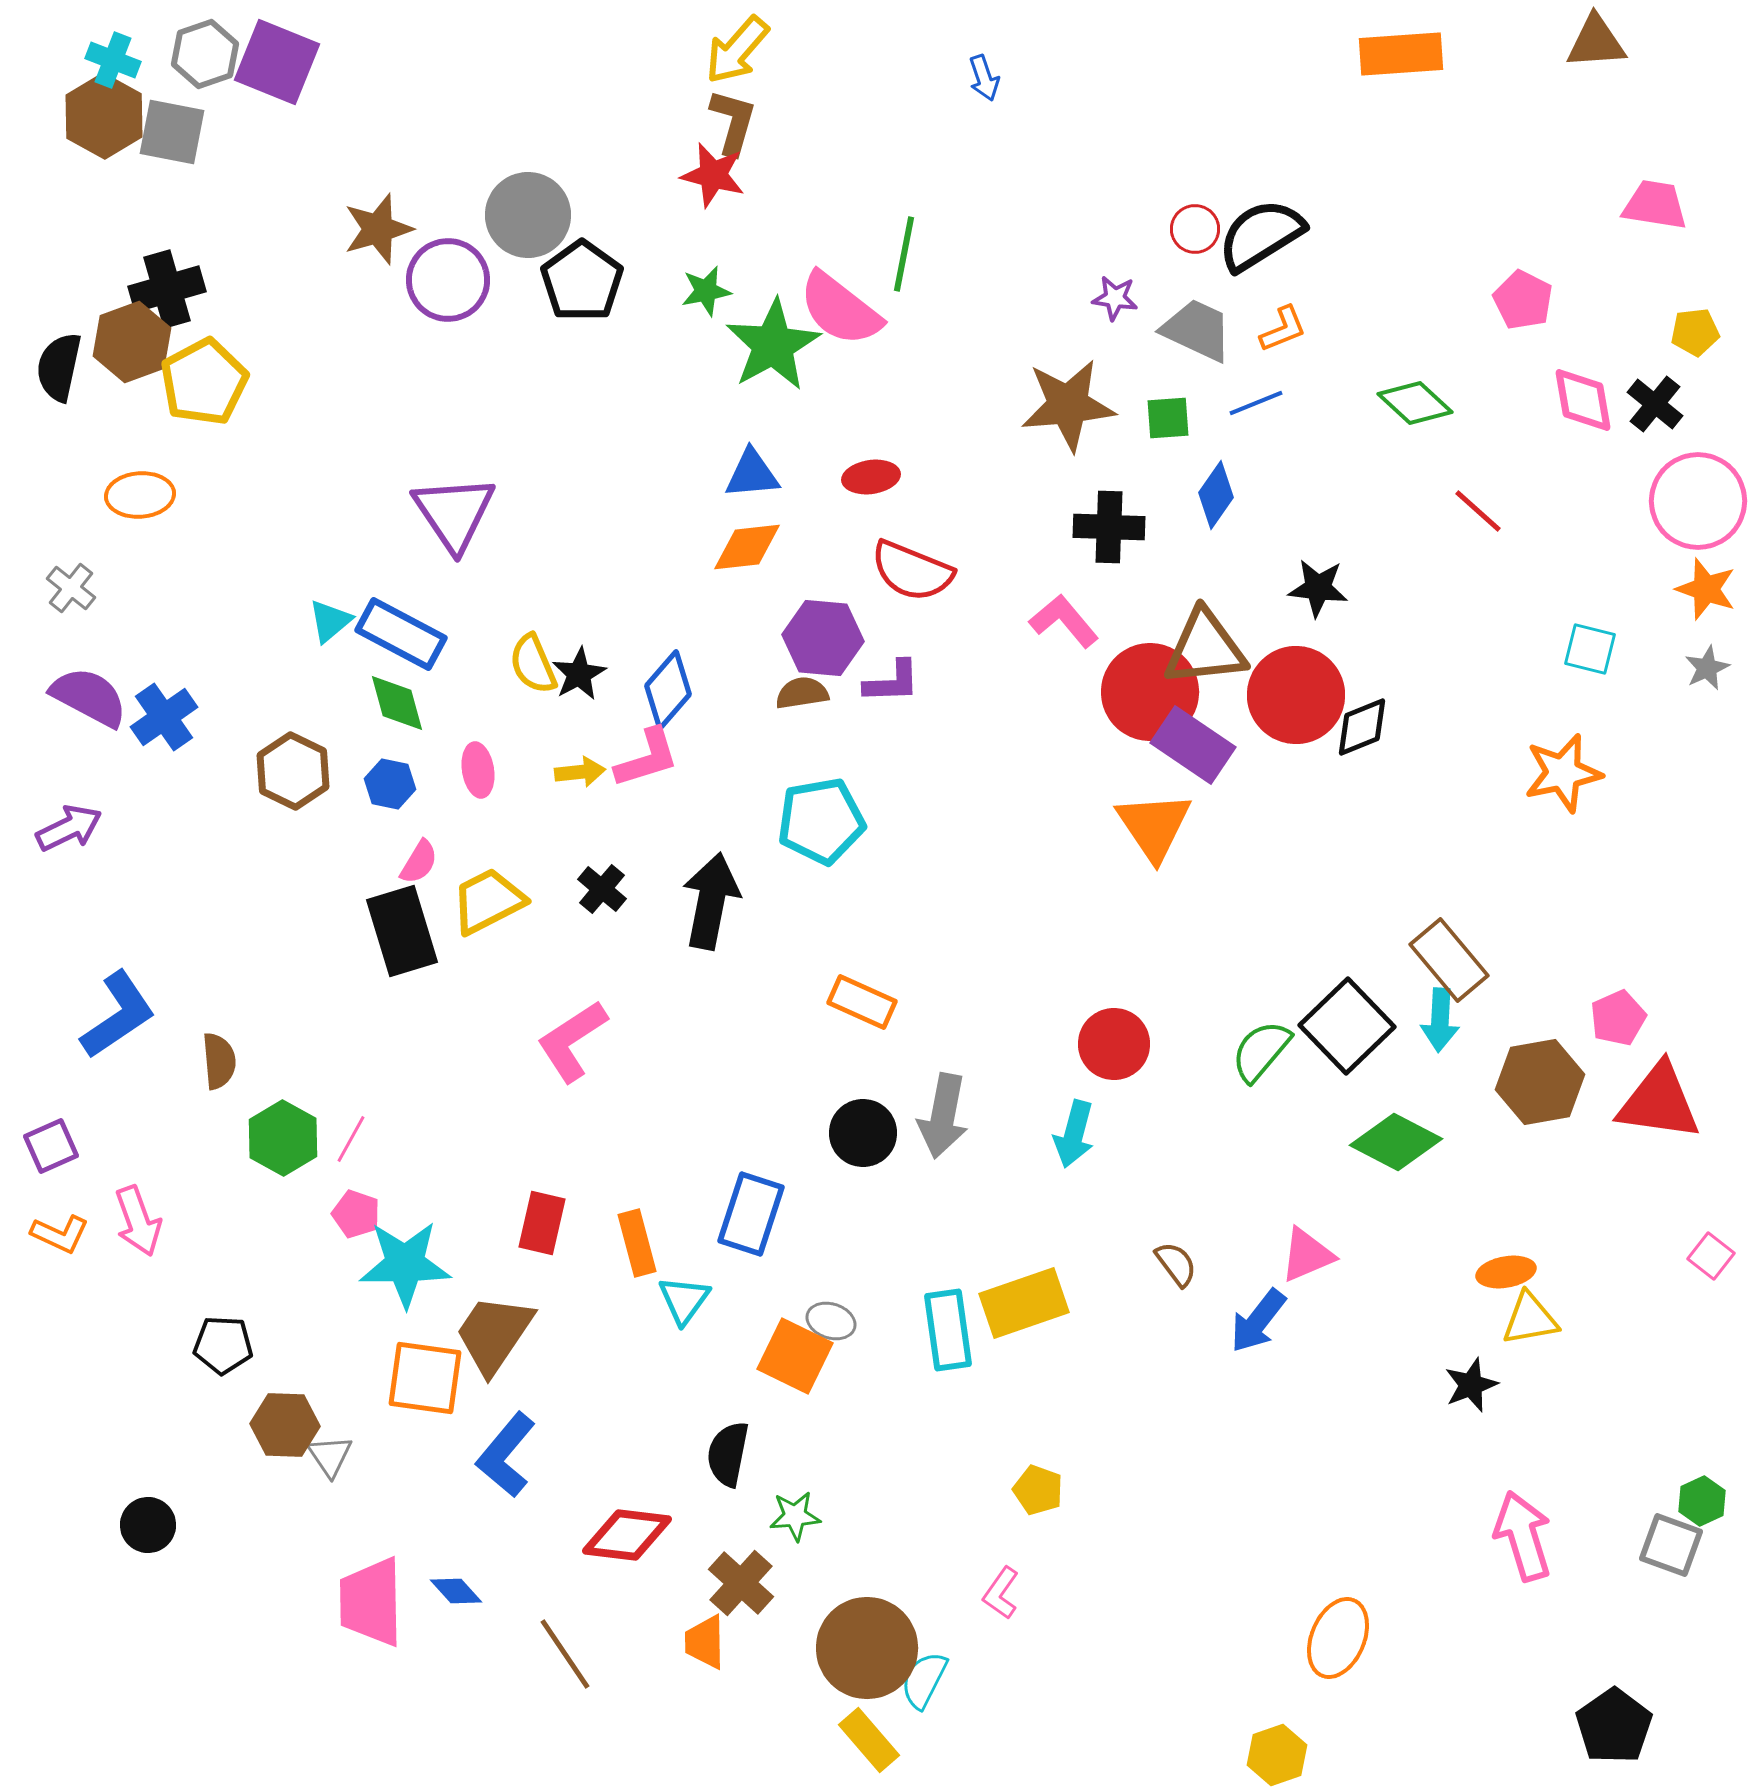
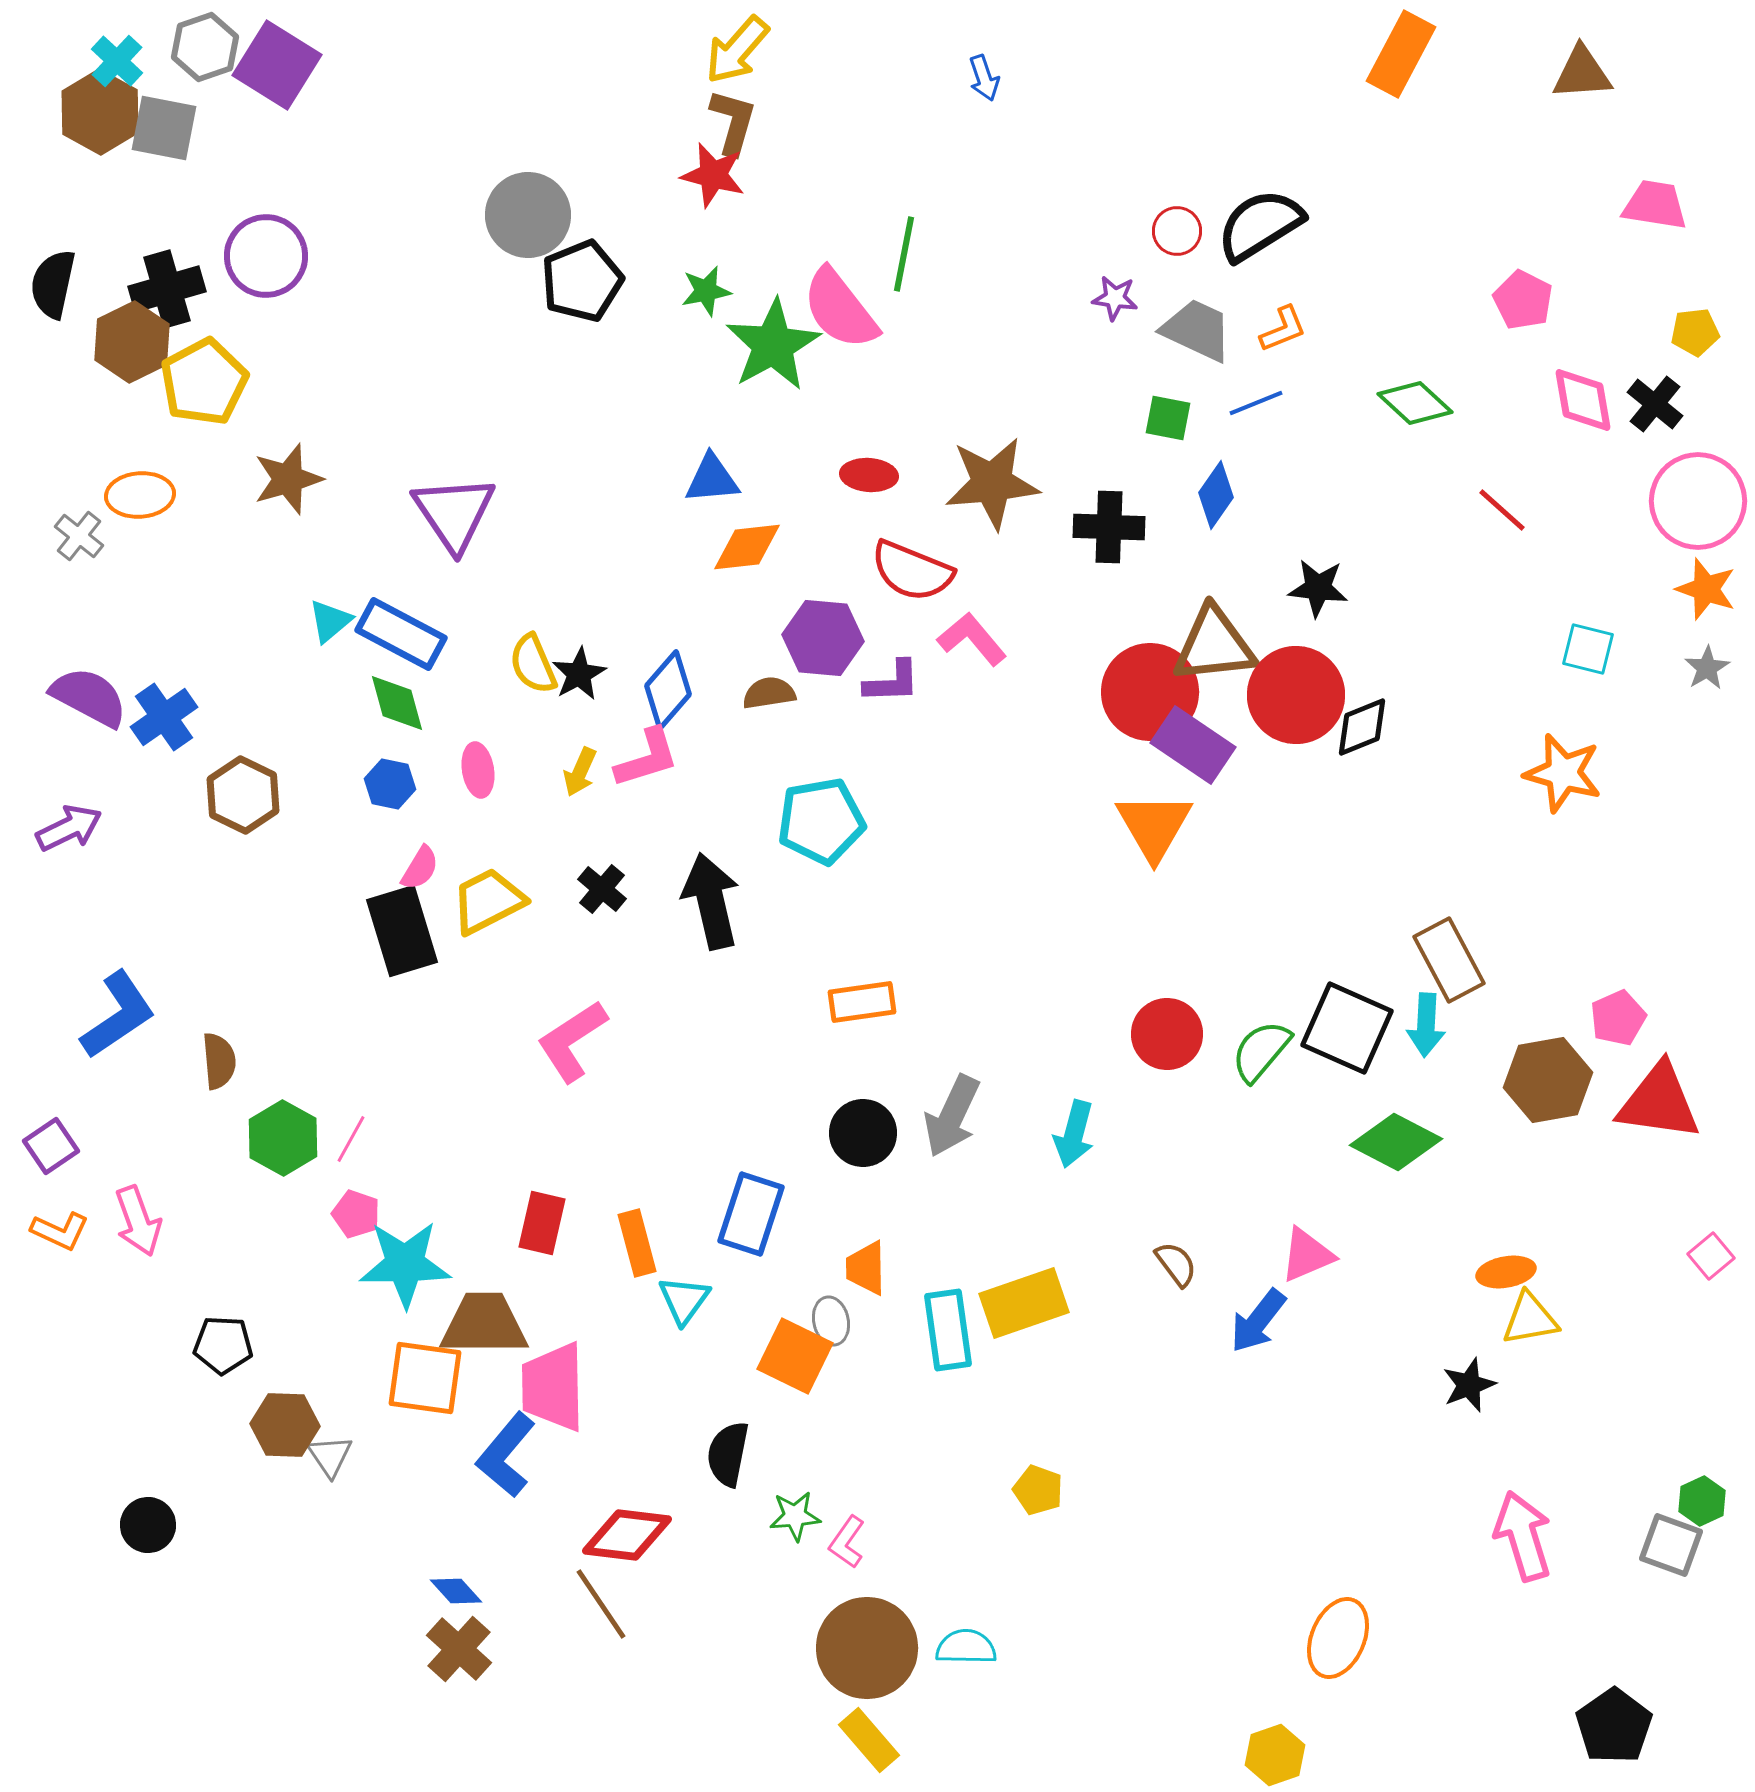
brown triangle at (1596, 42): moved 14 px left, 31 px down
gray hexagon at (205, 54): moved 7 px up
orange rectangle at (1401, 54): rotated 58 degrees counterclockwise
cyan cross at (113, 60): moved 4 px right, 1 px down; rotated 22 degrees clockwise
purple square at (277, 62): moved 3 px down; rotated 10 degrees clockwise
brown hexagon at (104, 116): moved 4 px left, 4 px up
gray square at (172, 132): moved 8 px left, 4 px up
brown star at (378, 229): moved 90 px left, 250 px down
red circle at (1195, 229): moved 18 px left, 2 px down
black semicircle at (1261, 235): moved 1 px left, 10 px up
purple circle at (448, 280): moved 182 px left, 24 px up
black pentagon at (582, 281): rotated 14 degrees clockwise
pink semicircle at (840, 309): rotated 14 degrees clockwise
brown hexagon at (132, 342): rotated 6 degrees counterclockwise
black semicircle at (59, 367): moved 6 px left, 83 px up
brown star at (1068, 405): moved 76 px left, 78 px down
green square at (1168, 418): rotated 15 degrees clockwise
blue triangle at (752, 474): moved 40 px left, 5 px down
red ellipse at (871, 477): moved 2 px left, 2 px up; rotated 12 degrees clockwise
red line at (1478, 511): moved 24 px right, 1 px up
gray cross at (71, 588): moved 8 px right, 52 px up
pink L-shape at (1064, 621): moved 92 px left, 18 px down
brown triangle at (1205, 648): moved 9 px right, 3 px up
cyan square at (1590, 649): moved 2 px left
gray star at (1707, 668): rotated 6 degrees counterclockwise
brown semicircle at (802, 693): moved 33 px left
brown hexagon at (293, 771): moved 50 px left, 24 px down
yellow arrow at (580, 772): rotated 120 degrees clockwise
orange star at (1563, 773): rotated 28 degrees clockwise
orange triangle at (1154, 826): rotated 4 degrees clockwise
pink semicircle at (419, 862): moved 1 px right, 6 px down
black arrow at (711, 901): rotated 24 degrees counterclockwise
brown rectangle at (1449, 960): rotated 12 degrees clockwise
orange rectangle at (862, 1002): rotated 32 degrees counterclockwise
cyan arrow at (1440, 1020): moved 14 px left, 5 px down
black square at (1347, 1026): moved 2 px down; rotated 22 degrees counterclockwise
red circle at (1114, 1044): moved 53 px right, 10 px up
brown hexagon at (1540, 1082): moved 8 px right, 2 px up
gray arrow at (943, 1116): moved 9 px right; rotated 14 degrees clockwise
purple square at (51, 1146): rotated 10 degrees counterclockwise
orange L-shape at (60, 1234): moved 3 px up
pink square at (1711, 1256): rotated 12 degrees clockwise
gray ellipse at (831, 1321): rotated 60 degrees clockwise
brown trapezoid at (494, 1334): moved 10 px left, 10 px up; rotated 56 degrees clockwise
black star at (1471, 1385): moved 2 px left
brown cross at (741, 1583): moved 282 px left, 66 px down
pink L-shape at (1001, 1593): moved 154 px left, 51 px up
pink trapezoid at (371, 1602): moved 182 px right, 215 px up
orange trapezoid at (705, 1642): moved 161 px right, 374 px up
brown line at (565, 1654): moved 36 px right, 50 px up
cyan semicircle at (924, 1680): moved 42 px right, 33 px up; rotated 64 degrees clockwise
yellow hexagon at (1277, 1755): moved 2 px left
